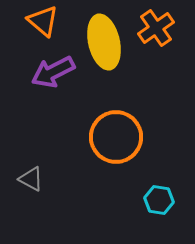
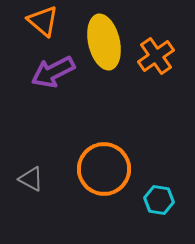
orange cross: moved 28 px down
orange circle: moved 12 px left, 32 px down
